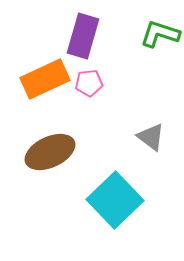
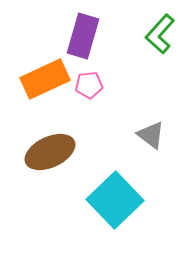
green L-shape: rotated 66 degrees counterclockwise
pink pentagon: moved 2 px down
gray triangle: moved 2 px up
